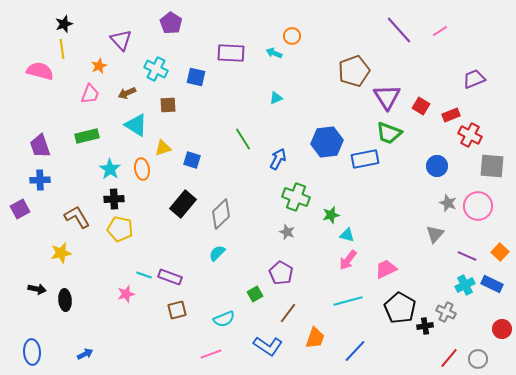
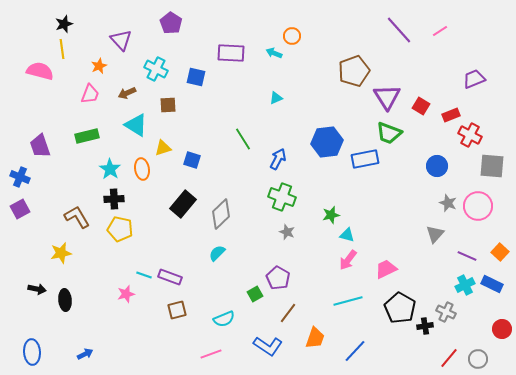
blue cross at (40, 180): moved 20 px left, 3 px up; rotated 24 degrees clockwise
green cross at (296, 197): moved 14 px left
purple pentagon at (281, 273): moved 3 px left, 5 px down
